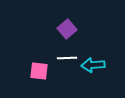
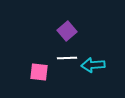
purple square: moved 2 px down
pink square: moved 1 px down
